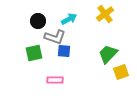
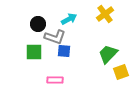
black circle: moved 3 px down
green square: moved 1 px up; rotated 12 degrees clockwise
